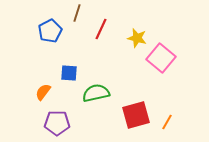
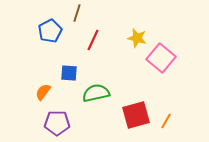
red line: moved 8 px left, 11 px down
orange line: moved 1 px left, 1 px up
